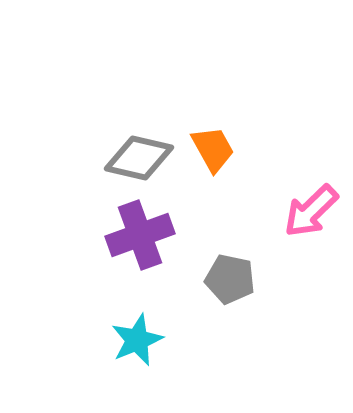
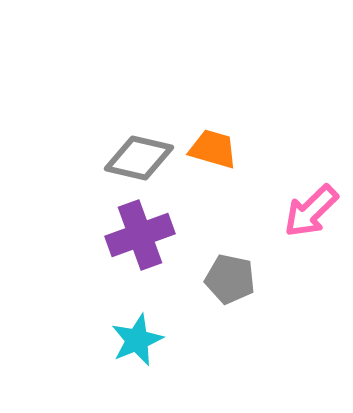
orange trapezoid: rotated 45 degrees counterclockwise
